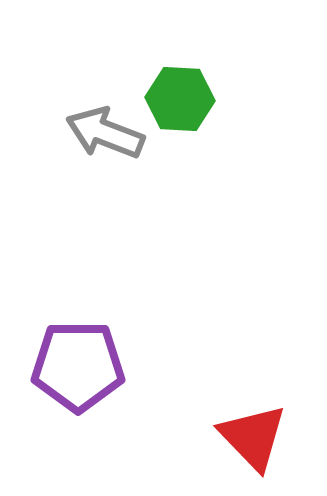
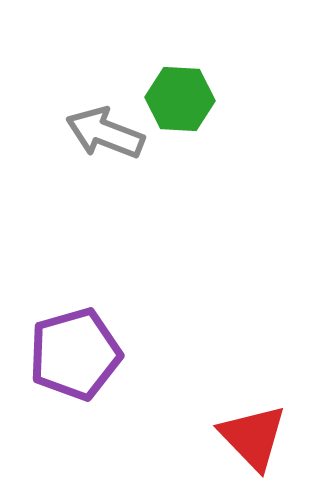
purple pentagon: moved 3 px left, 12 px up; rotated 16 degrees counterclockwise
